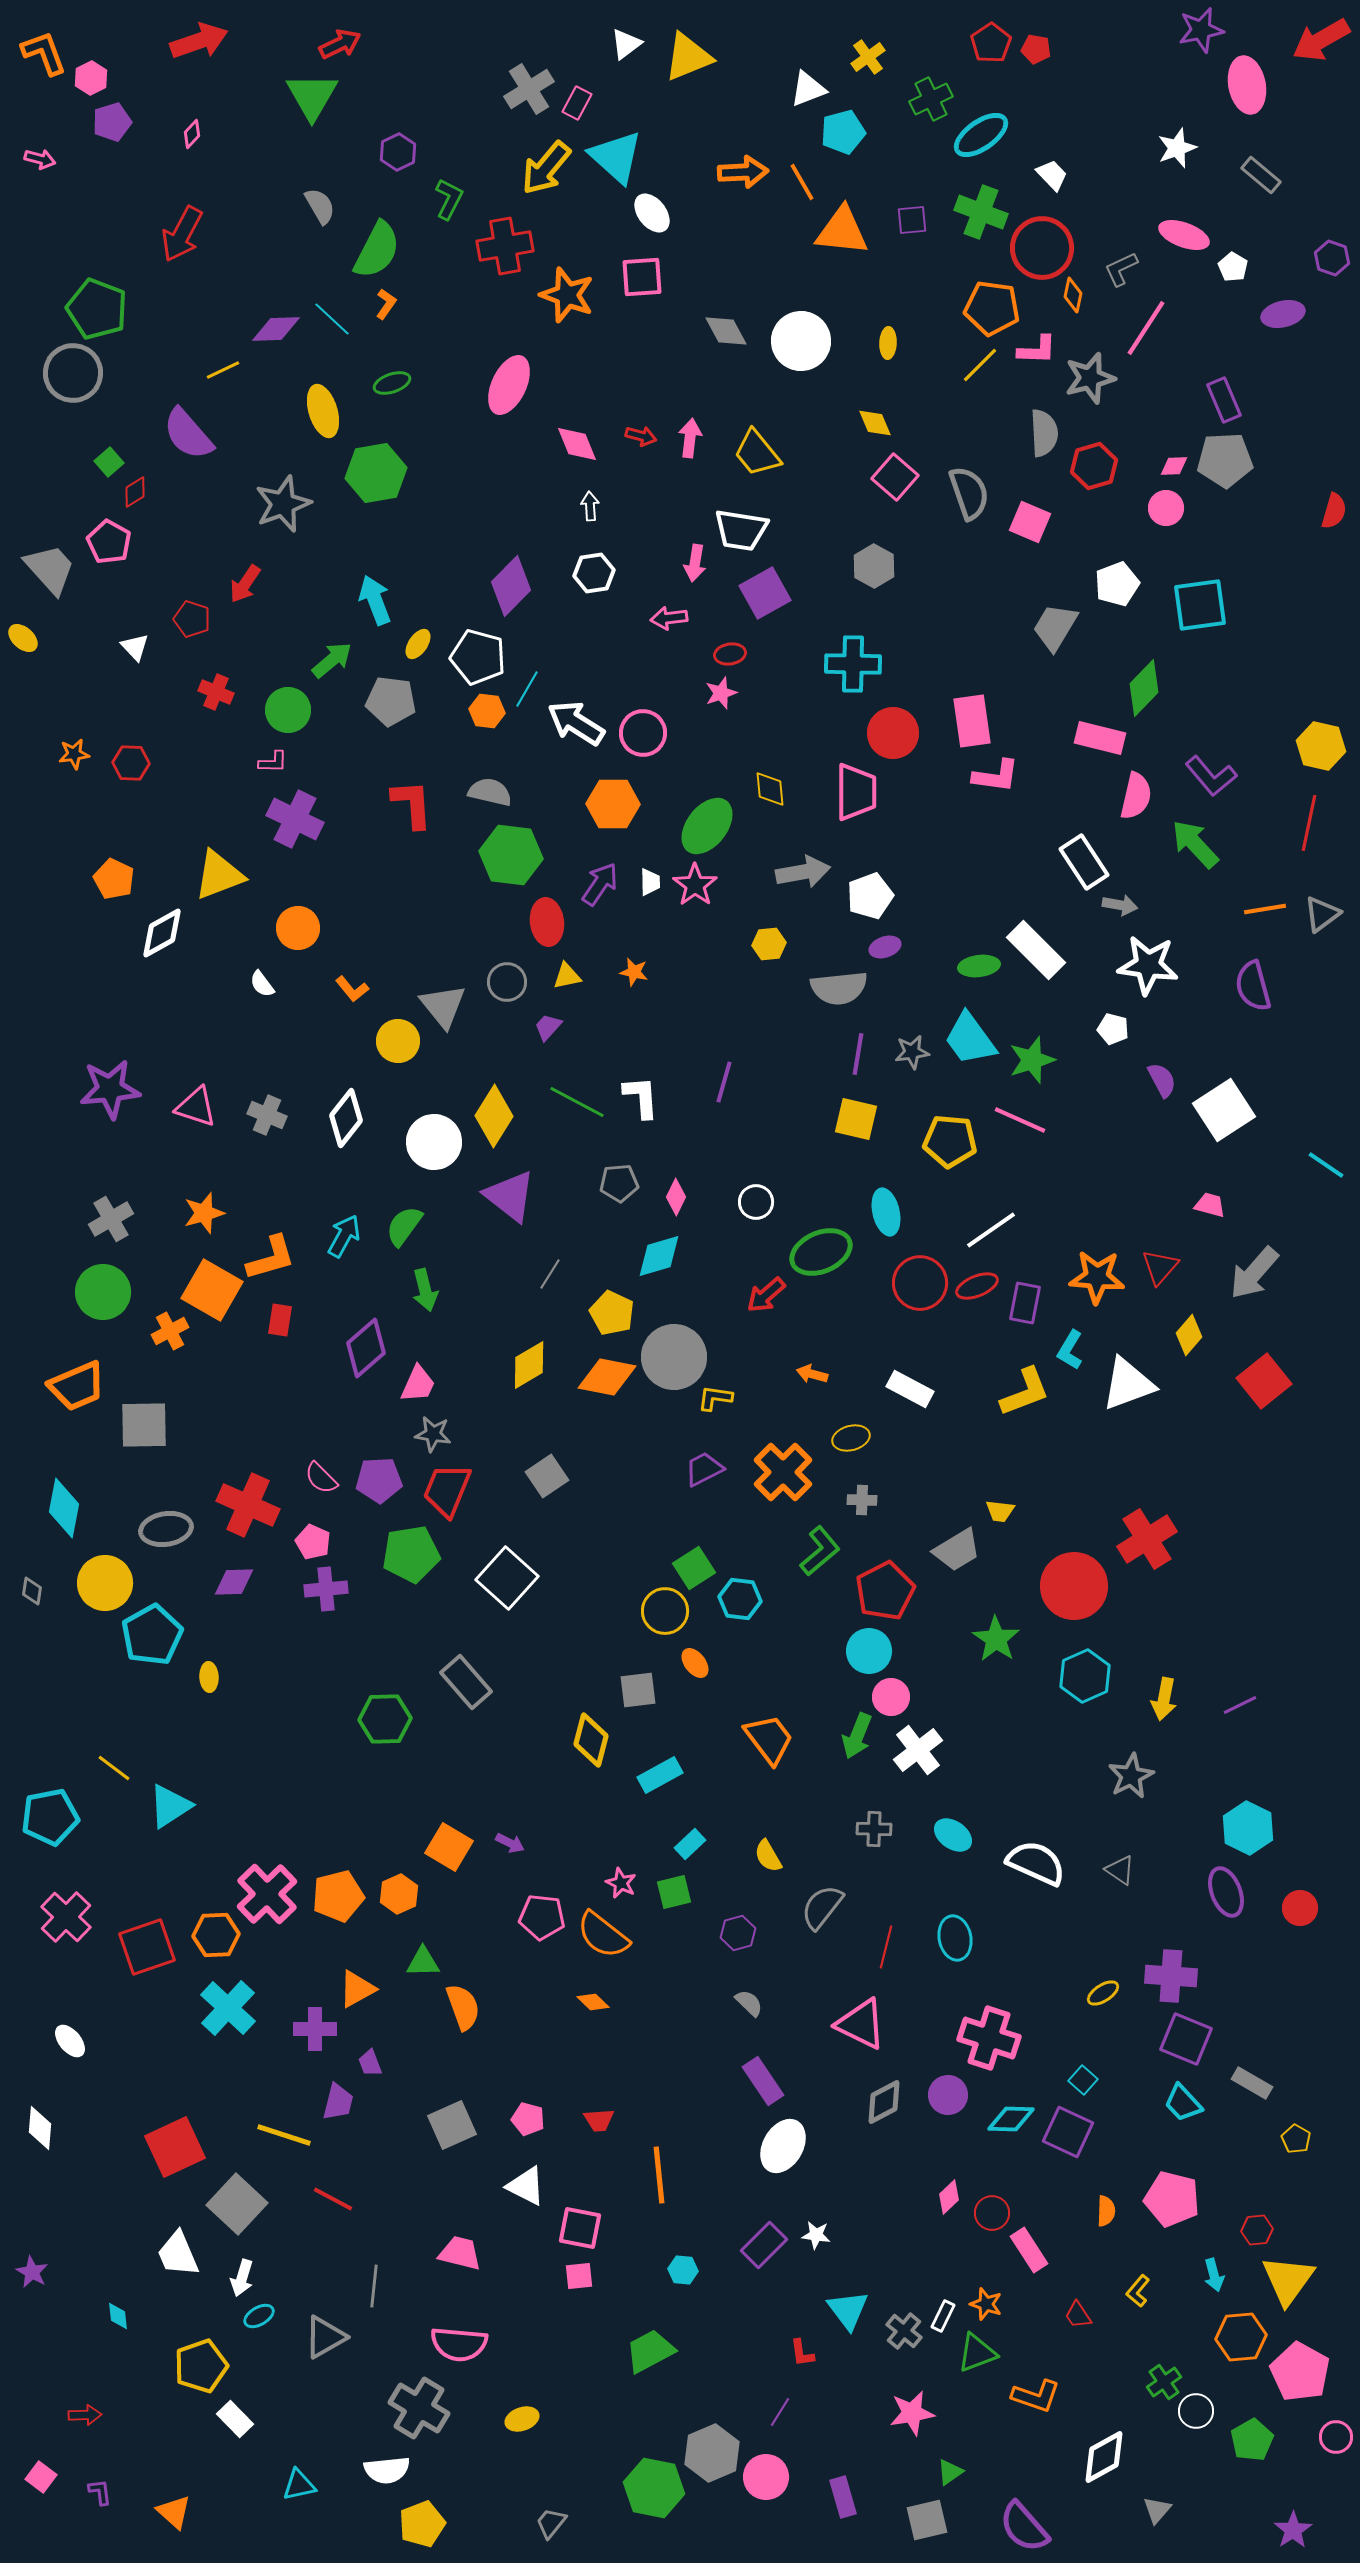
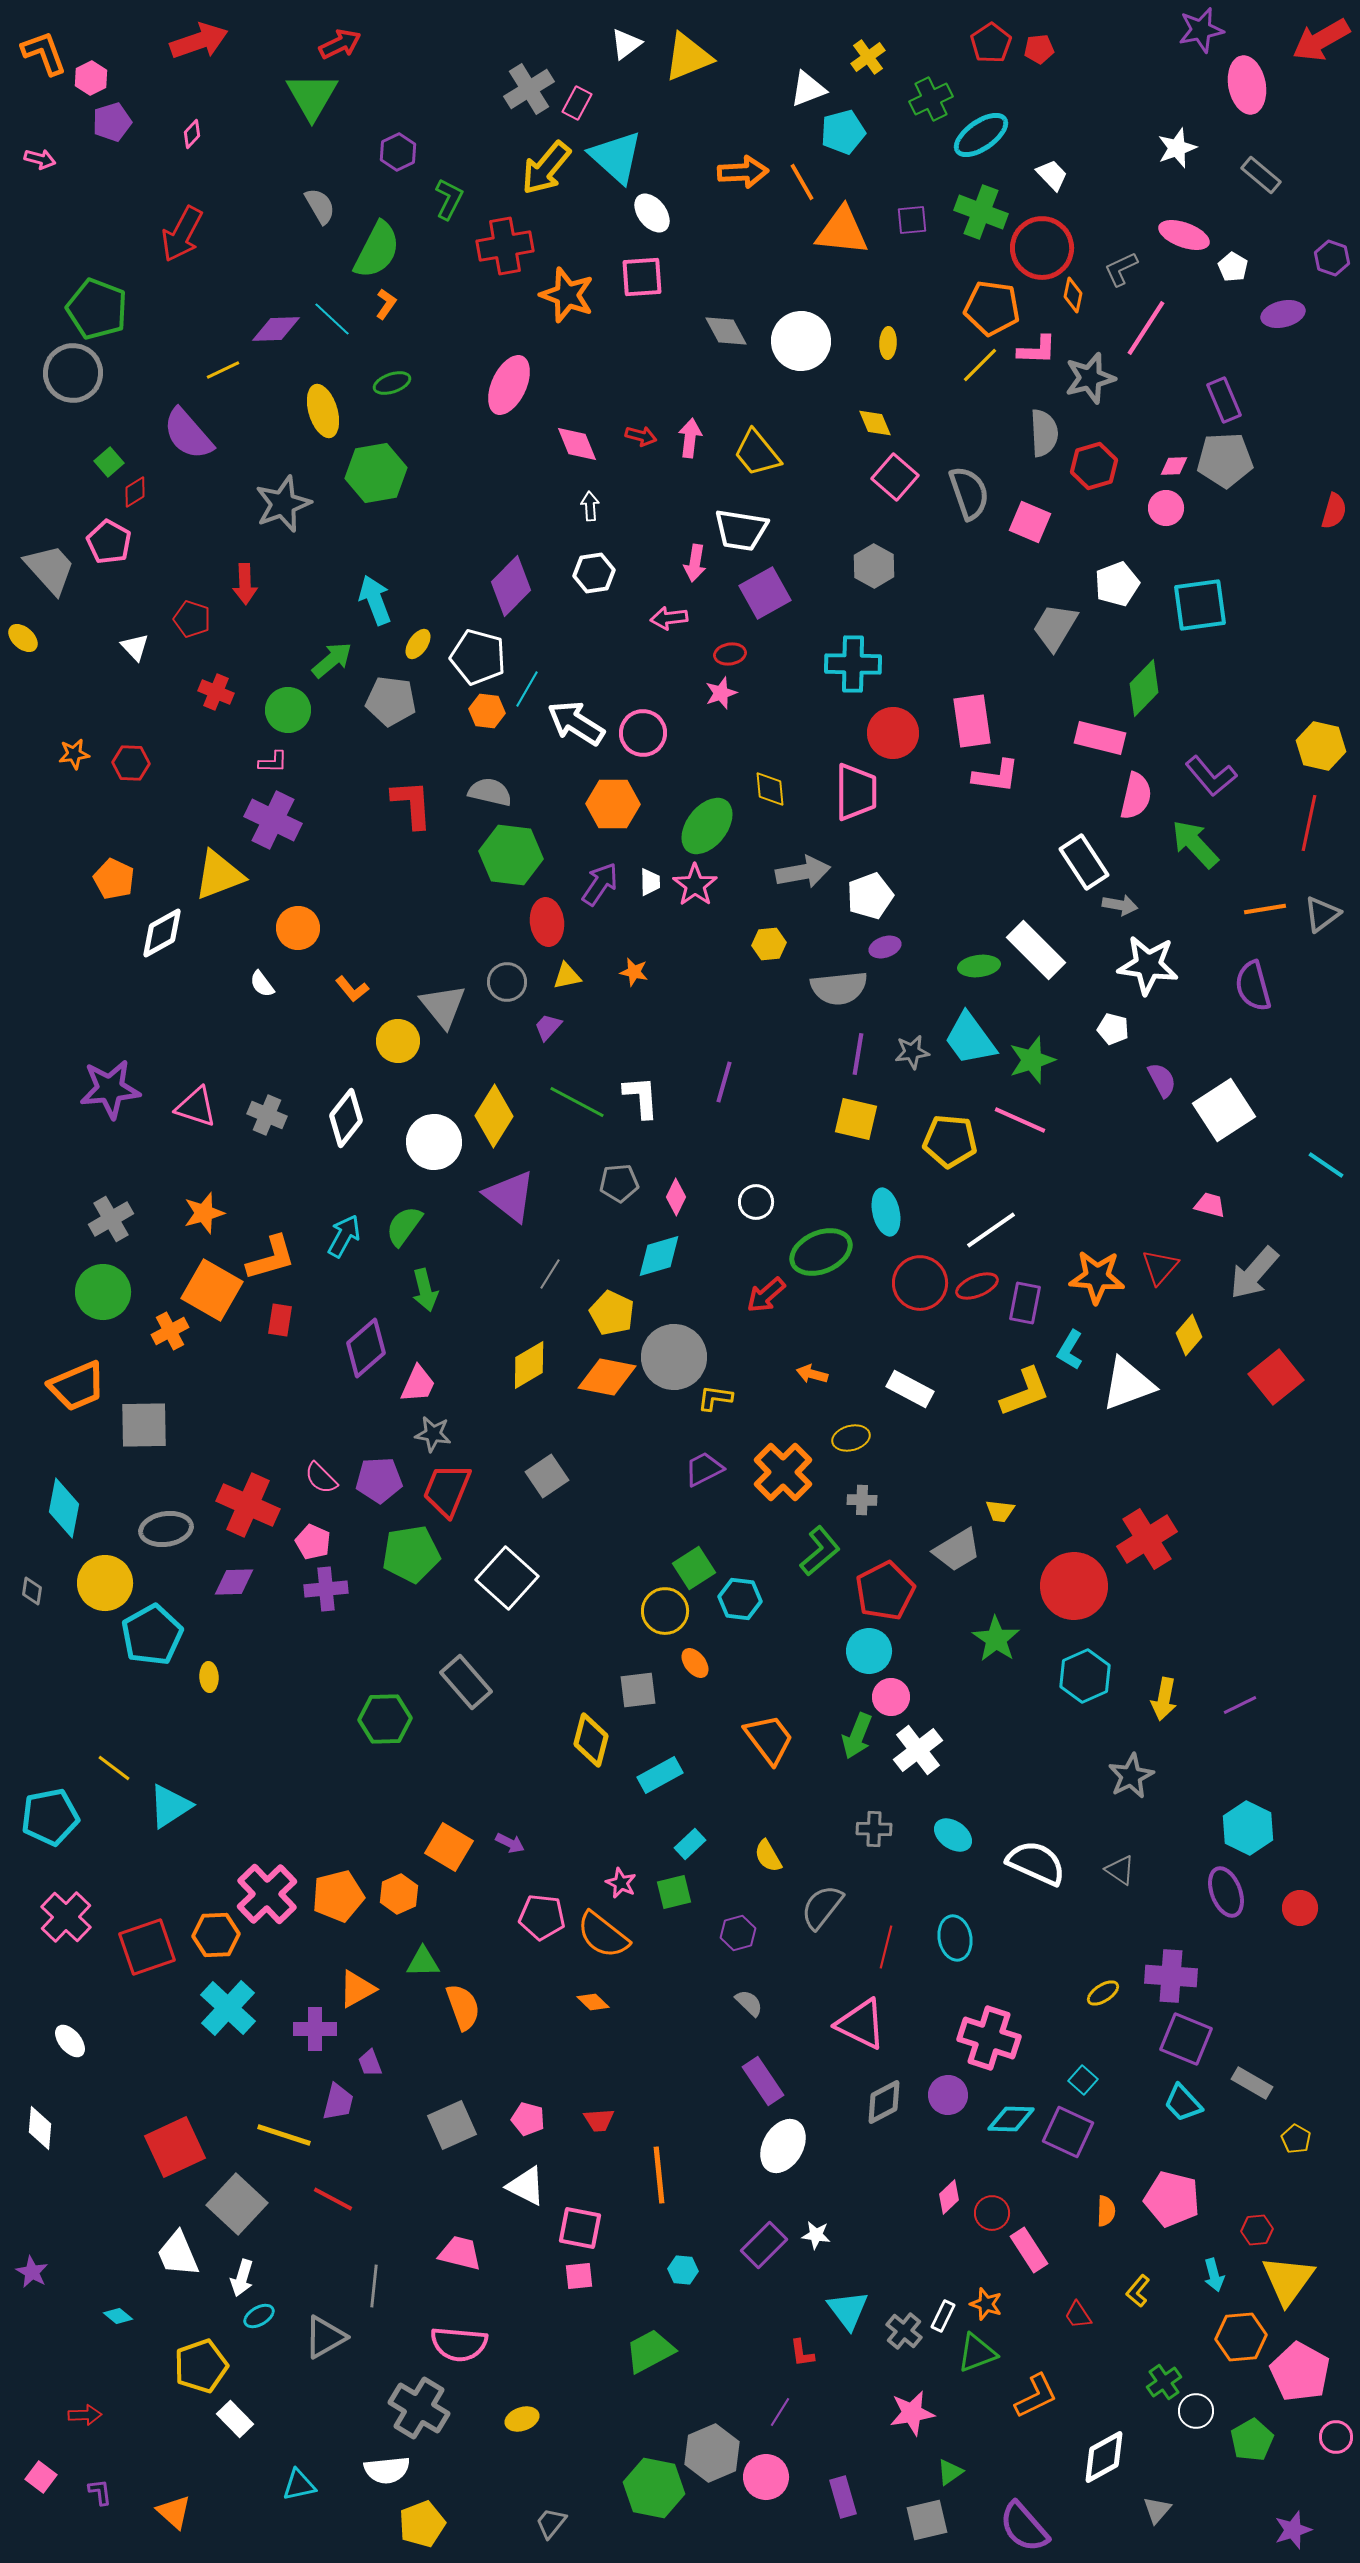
red pentagon at (1036, 49): moved 3 px right; rotated 16 degrees counterclockwise
red arrow at (245, 584): rotated 36 degrees counterclockwise
purple cross at (295, 819): moved 22 px left, 1 px down
red square at (1264, 1381): moved 12 px right, 4 px up
cyan diamond at (118, 2316): rotated 44 degrees counterclockwise
orange L-shape at (1036, 2396): rotated 45 degrees counterclockwise
purple star at (1293, 2530): rotated 15 degrees clockwise
